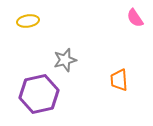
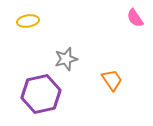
gray star: moved 1 px right, 1 px up
orange trapezoid: moved 7 px left; rotated 150 degrees clockwise
purple hexagon: moved 2 px right
